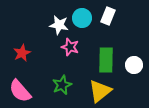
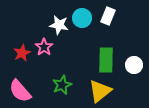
pink star: moved 26 px left; rotated 18 degrees clockwise
